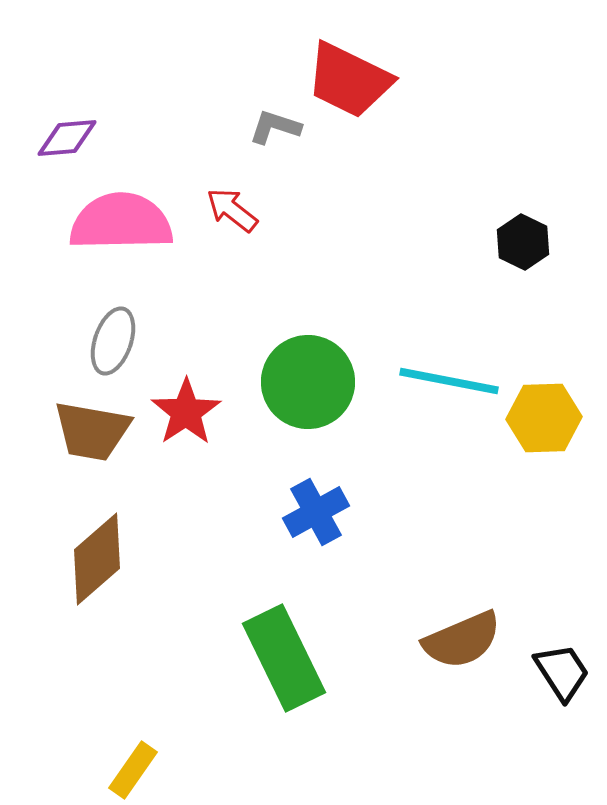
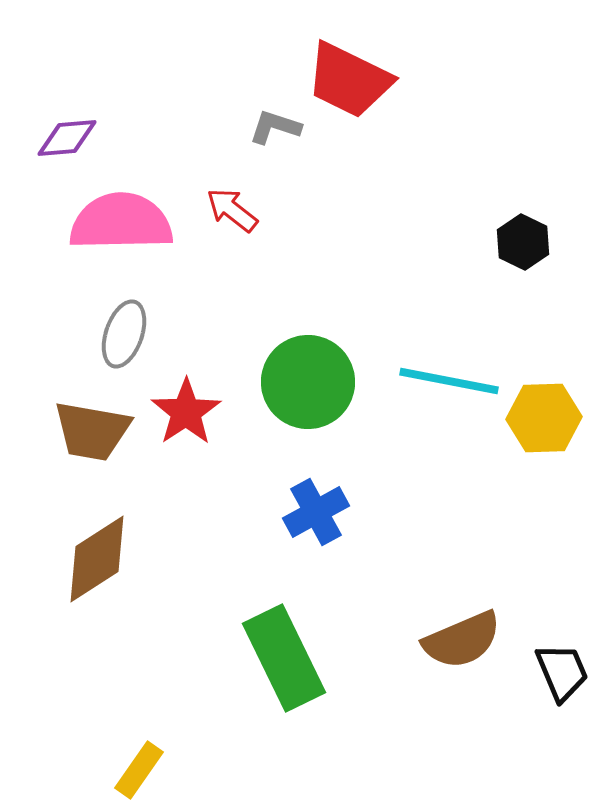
gray ellipse: moved 11 px right, 7 px up
brown diamond: rotated 8 degrees clockwise
black trapezoid: rotated 10 degrees clockwise
yellow rectangle: moved 6 px right
